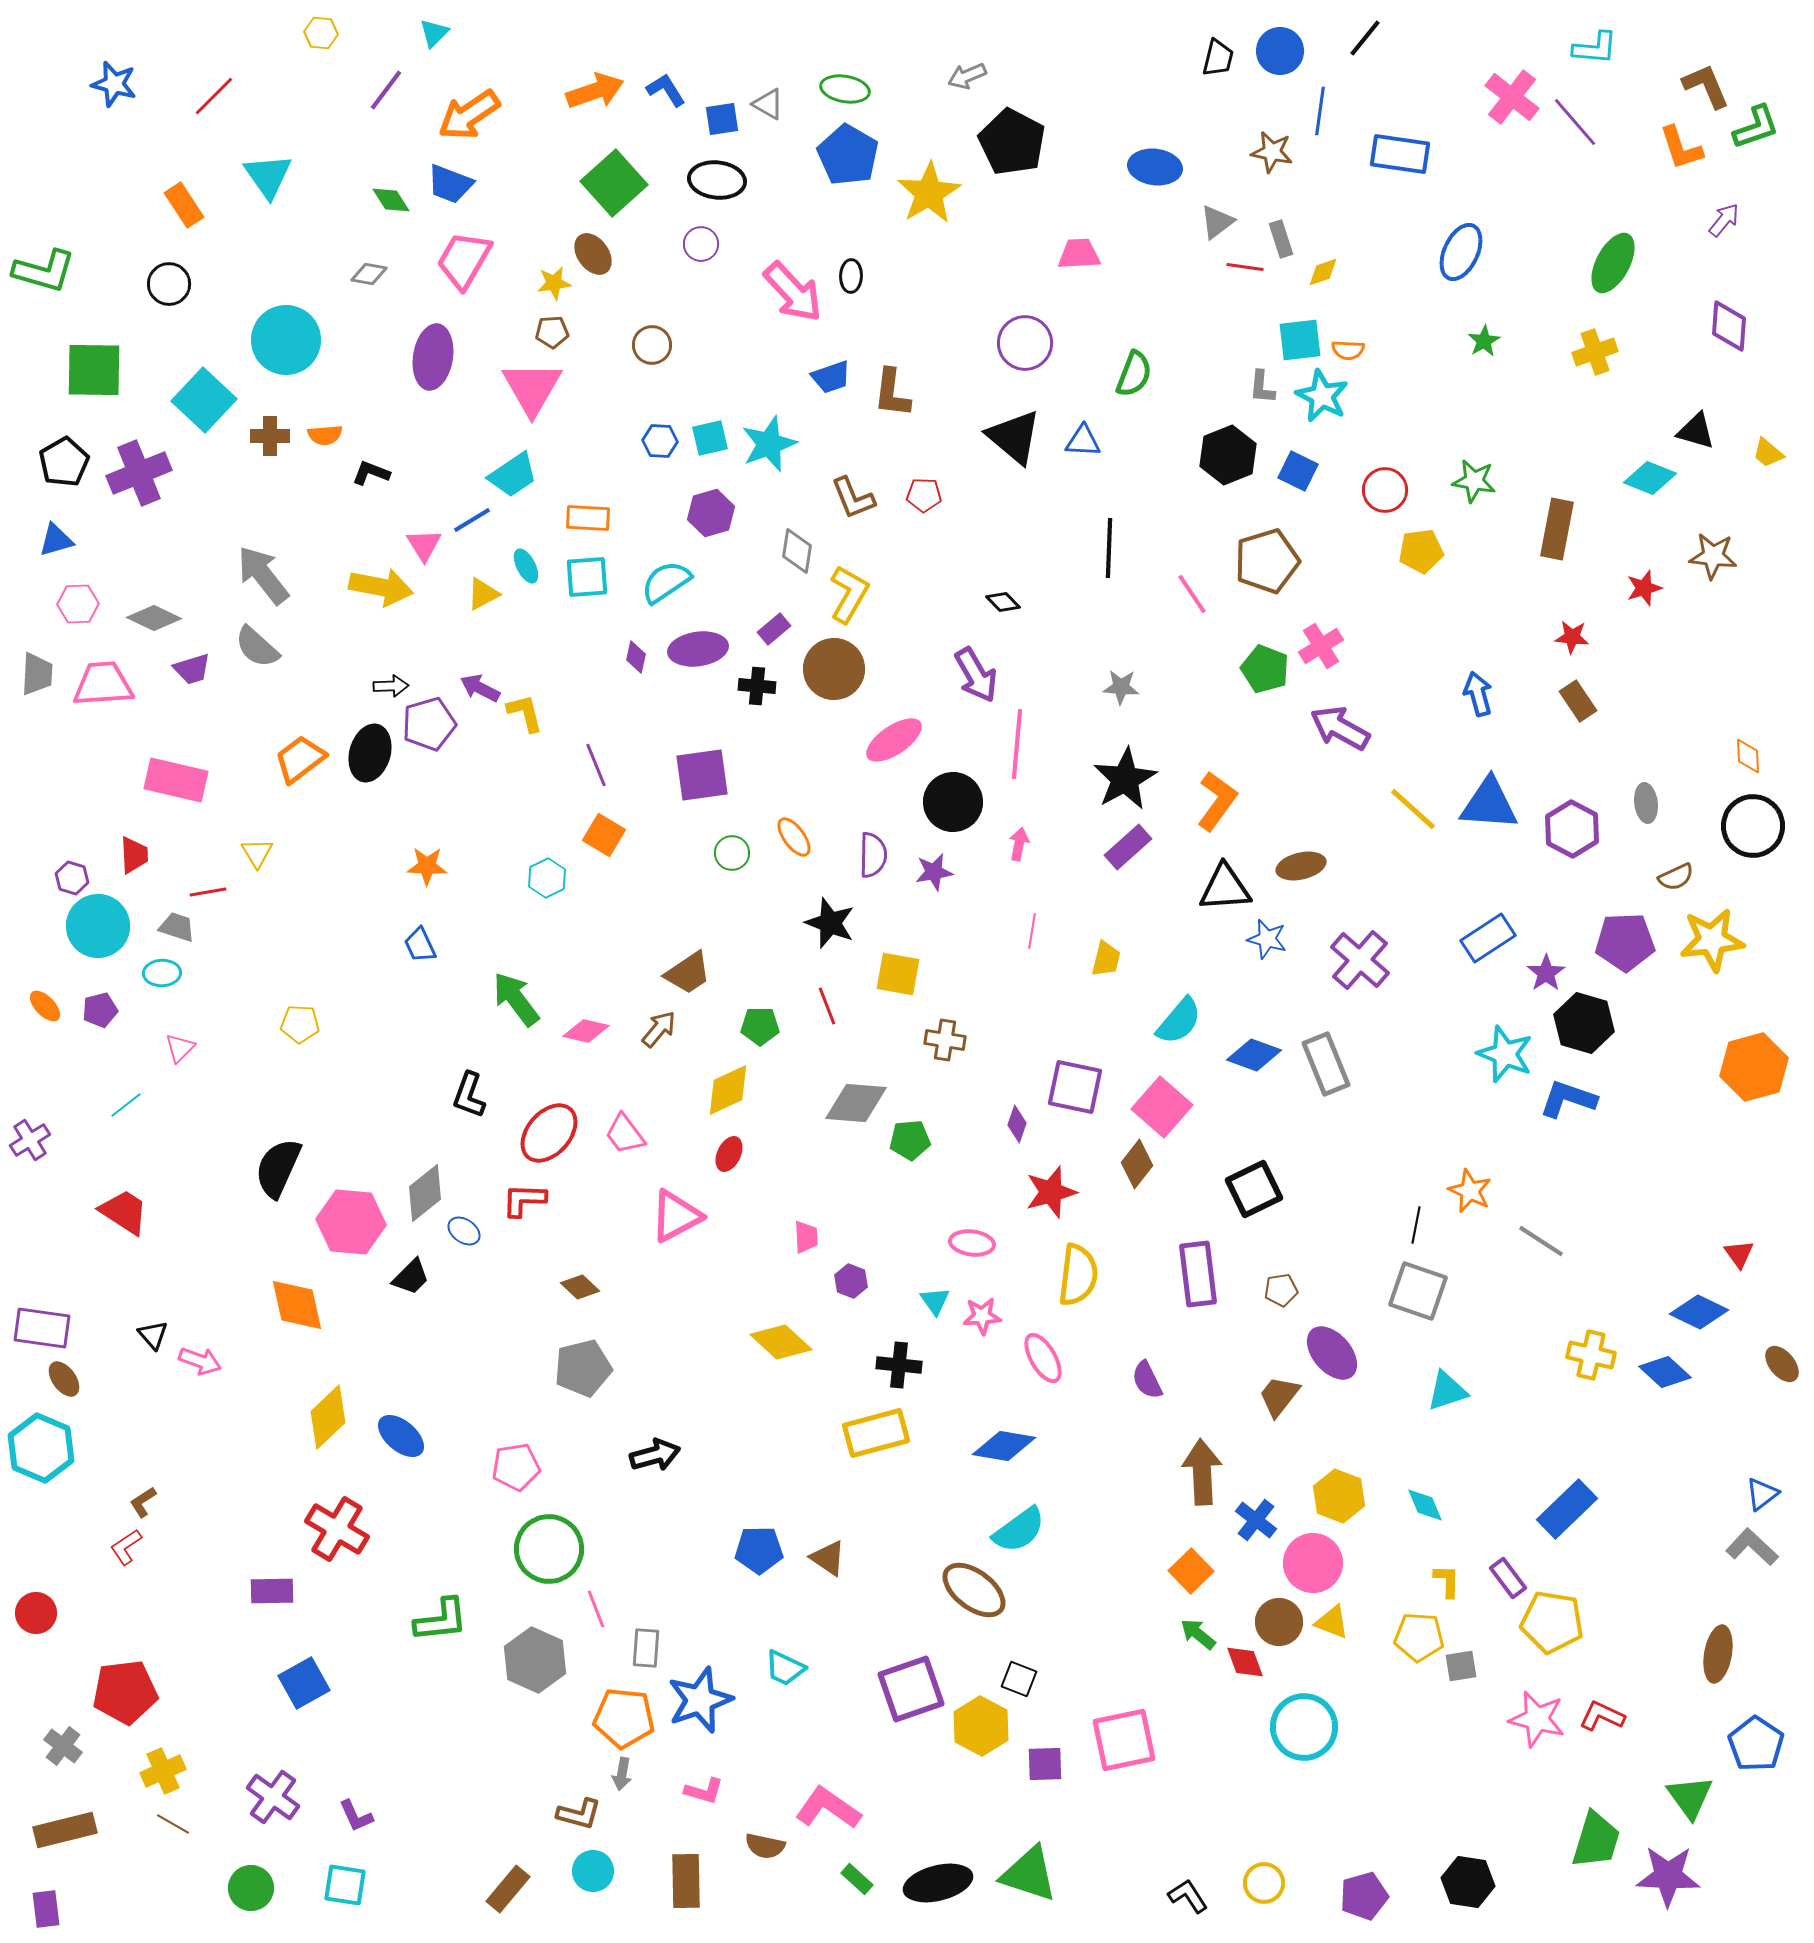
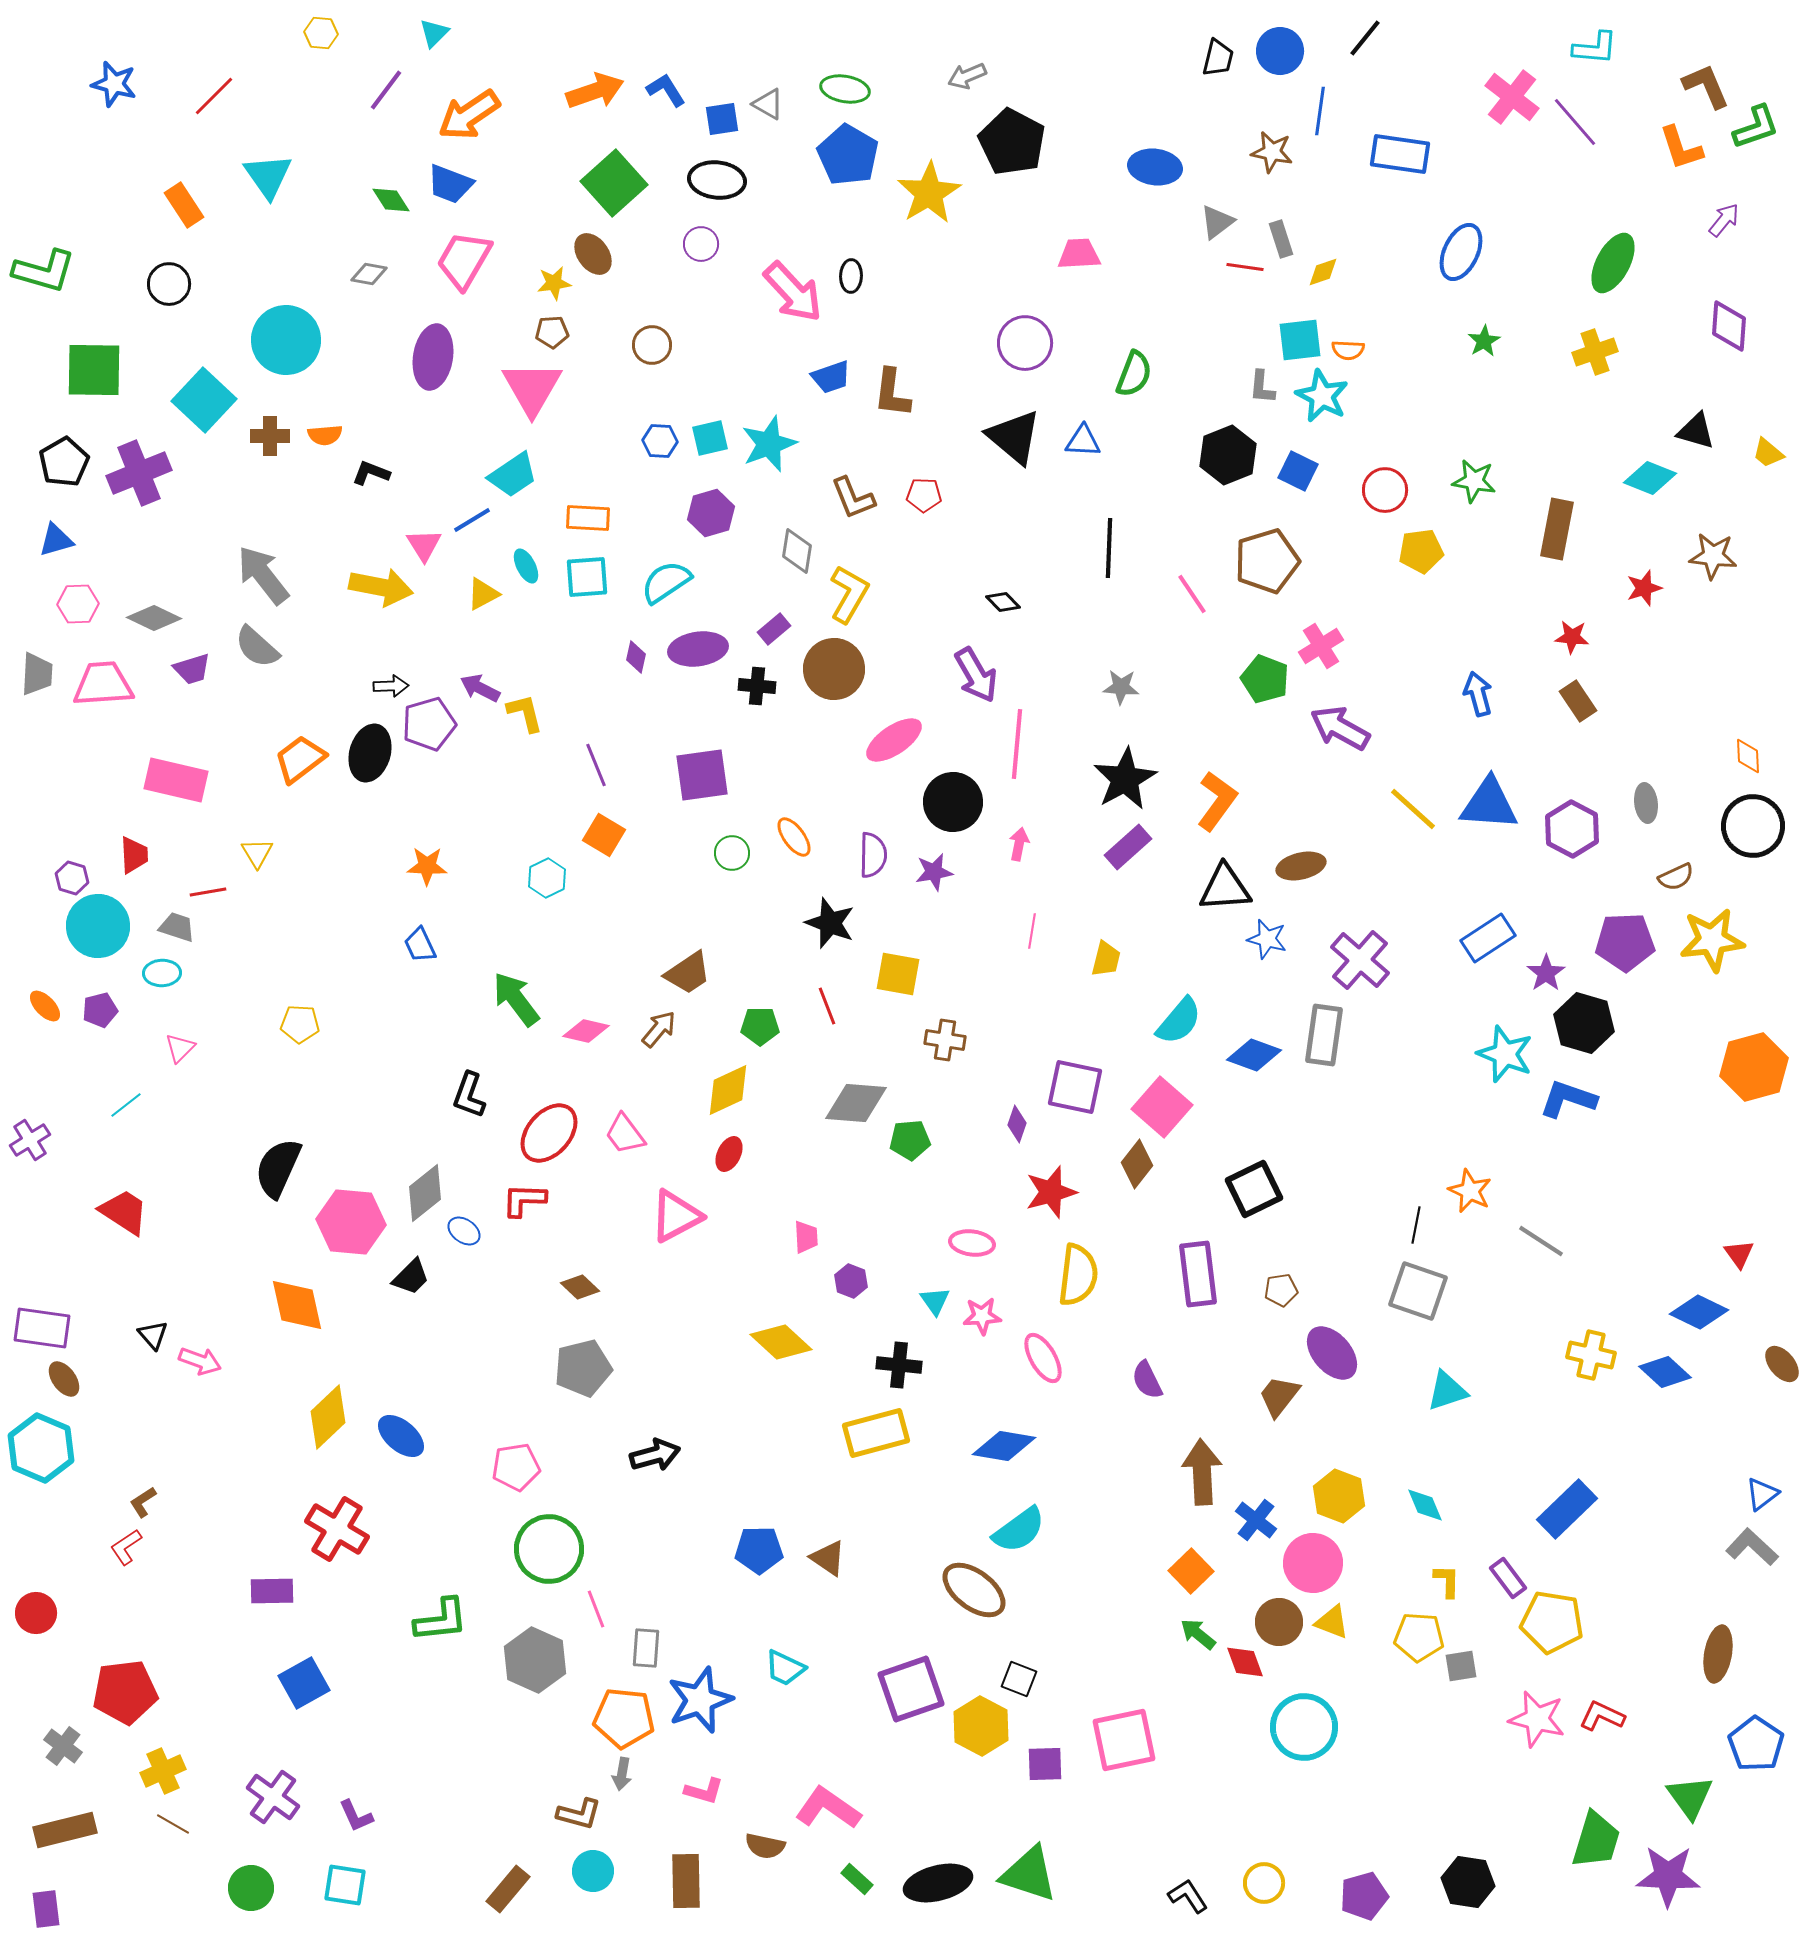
green pentagon at (1265, 669): moved 10 px down
gray rectangle at (1326, 1064): moved 2 px left, 29 px up; rotated 30 degrees clockwise
